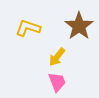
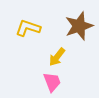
brown star: rotated 16 degrees clockwise
pink trapezoid: moved 5 px left
